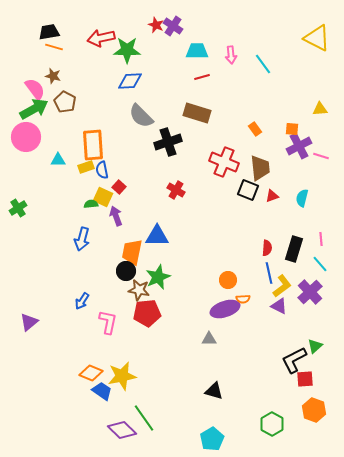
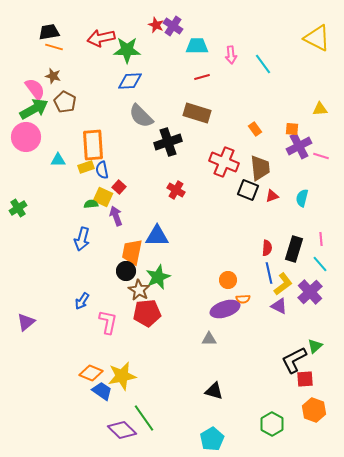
cyan trapezoid at (197, 51): moved 5 px up
yellow L-shape at (282, 286): moved 1 px right, 2 px up
brown star at (139, 290): rotated 20 degrees clockwise
purple triangle at (29, 322): moved 3 px left
